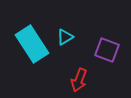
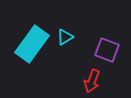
cyan rectangle: rotated 69 degrees clockwise
red arrow: moved 13 px right, 1 px down
